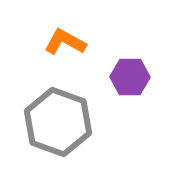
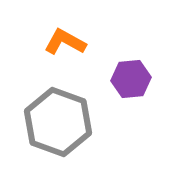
purple hexagon: moved 1 px right, 2 px down; rotated 6 degrees counterclockwise
